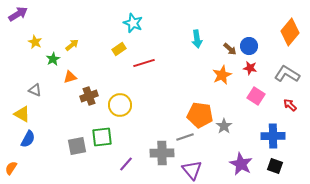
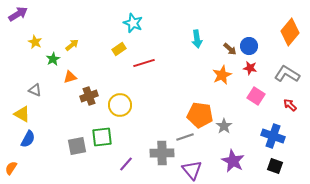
blue cross: rotated 20 degrees clockwise
purple star: moved 8 px left, 3 px up
